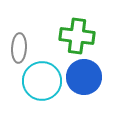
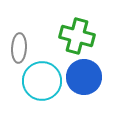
green cross: rotated 8 degrees clockwise
